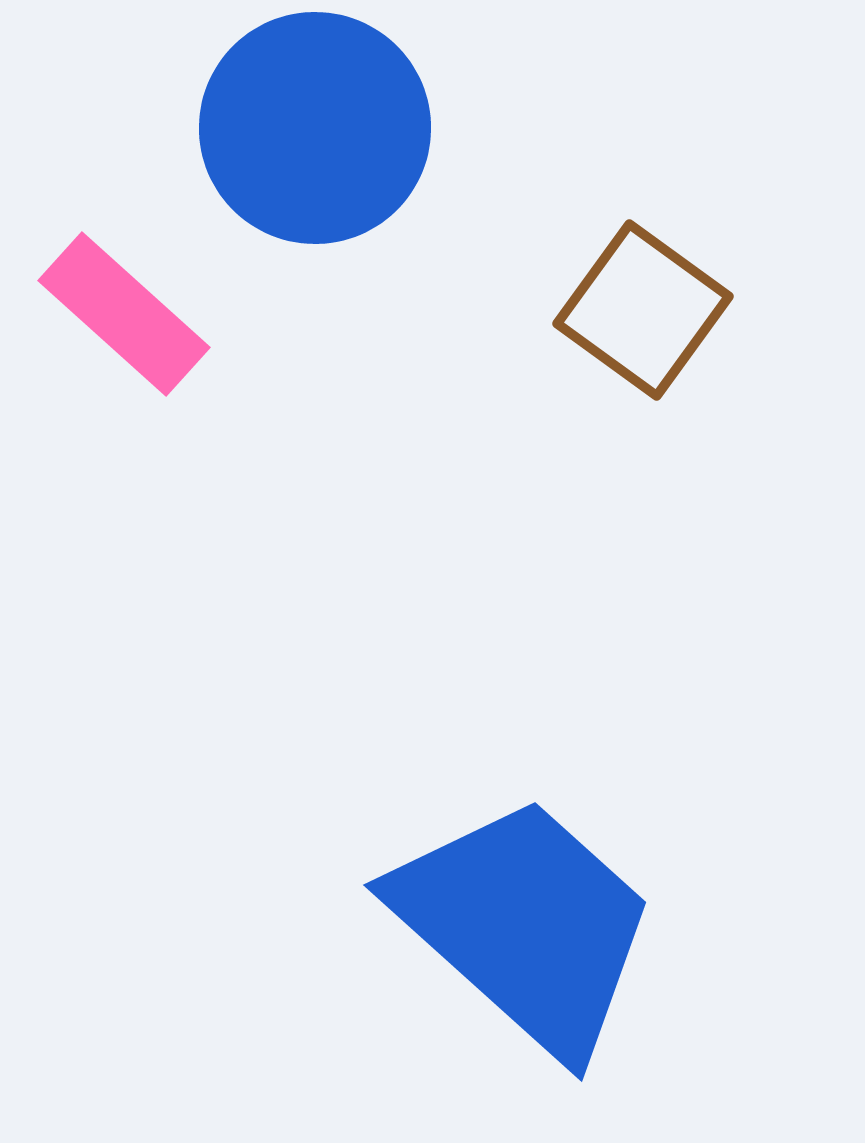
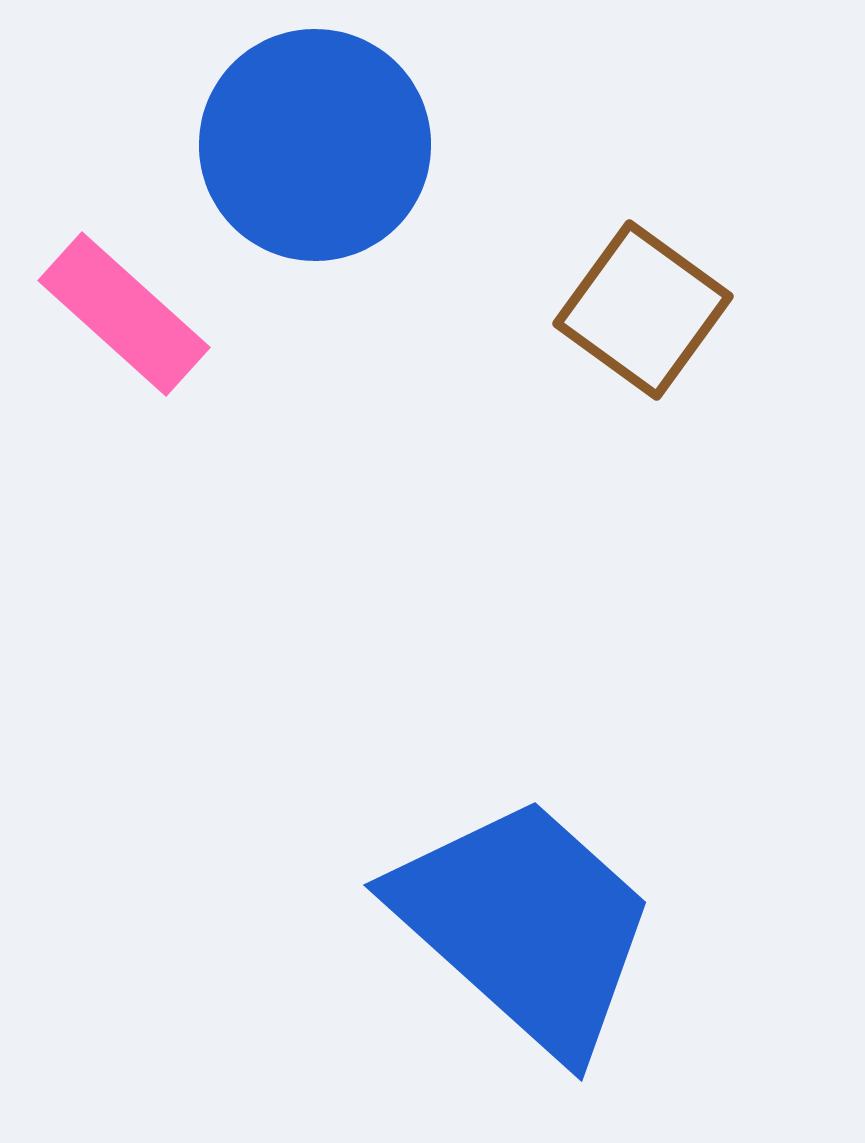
blue circle: moved 17 px down
